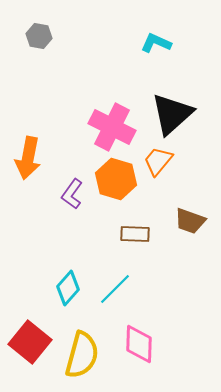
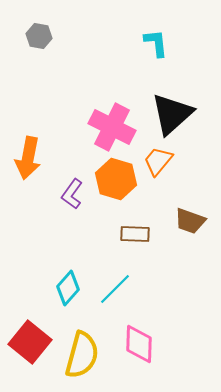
cyan L-shape: rotated 60 degrees clockwise
